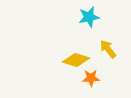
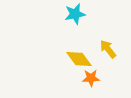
cyan star: moved 14 px left, 3 px up
yellow diamond: moved 3 px right, 1 px up; rotated 36 degrees clockwise
